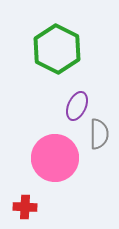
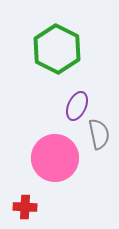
gray semicircle: rotated 12 degrees counterclockwise
